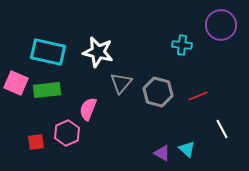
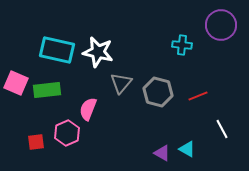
cyan rectangle: moved 9 px right, 2 px up
cyan triangle: rotated 12 degrees counterclockwise
